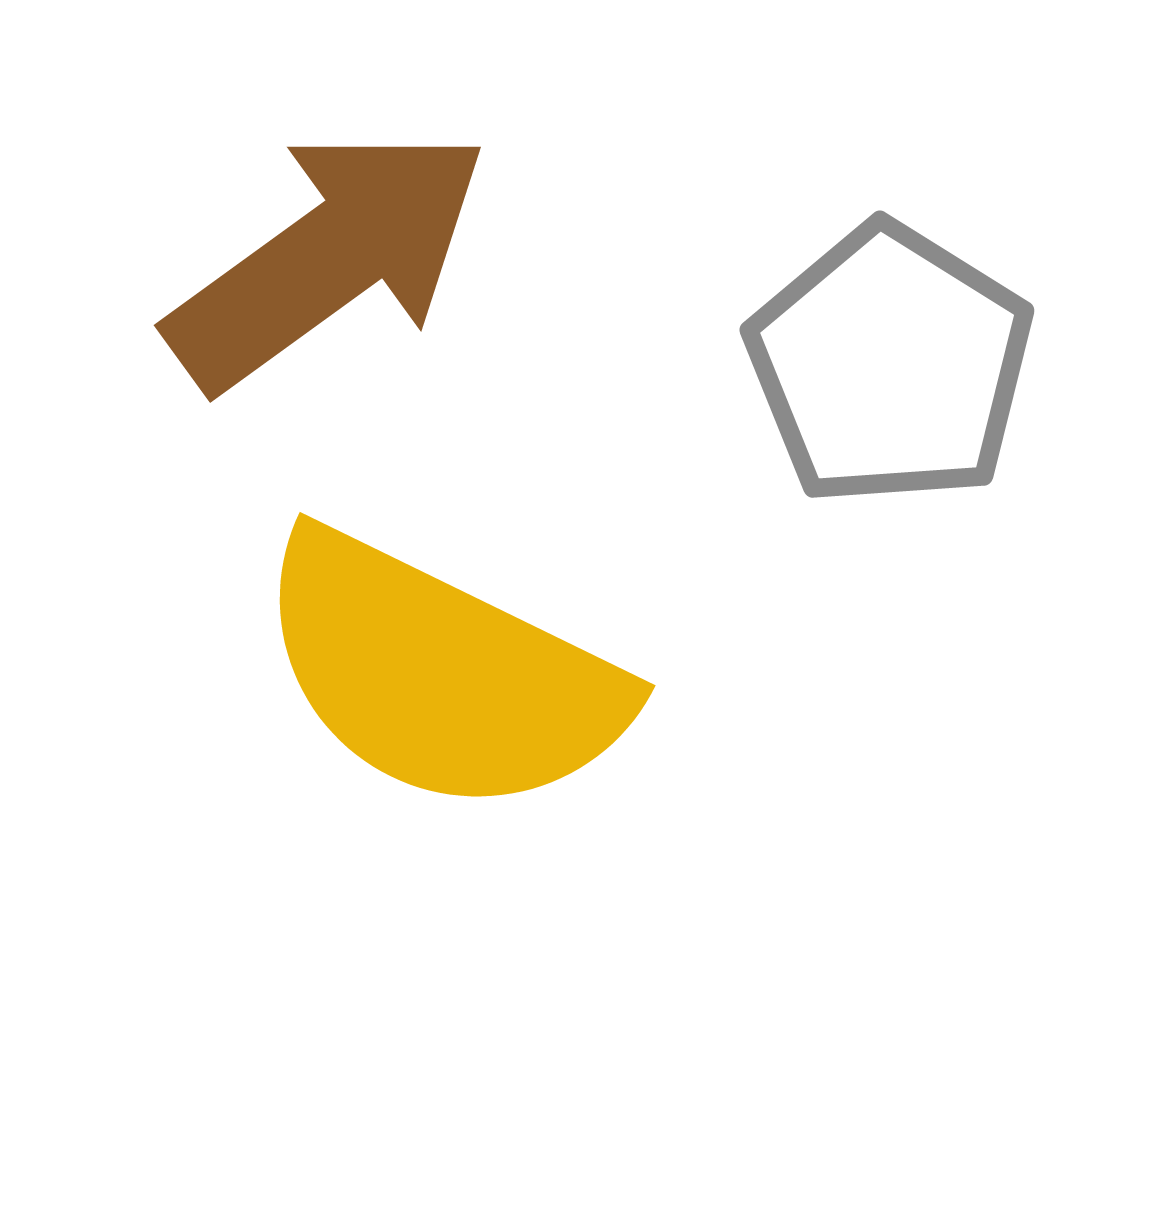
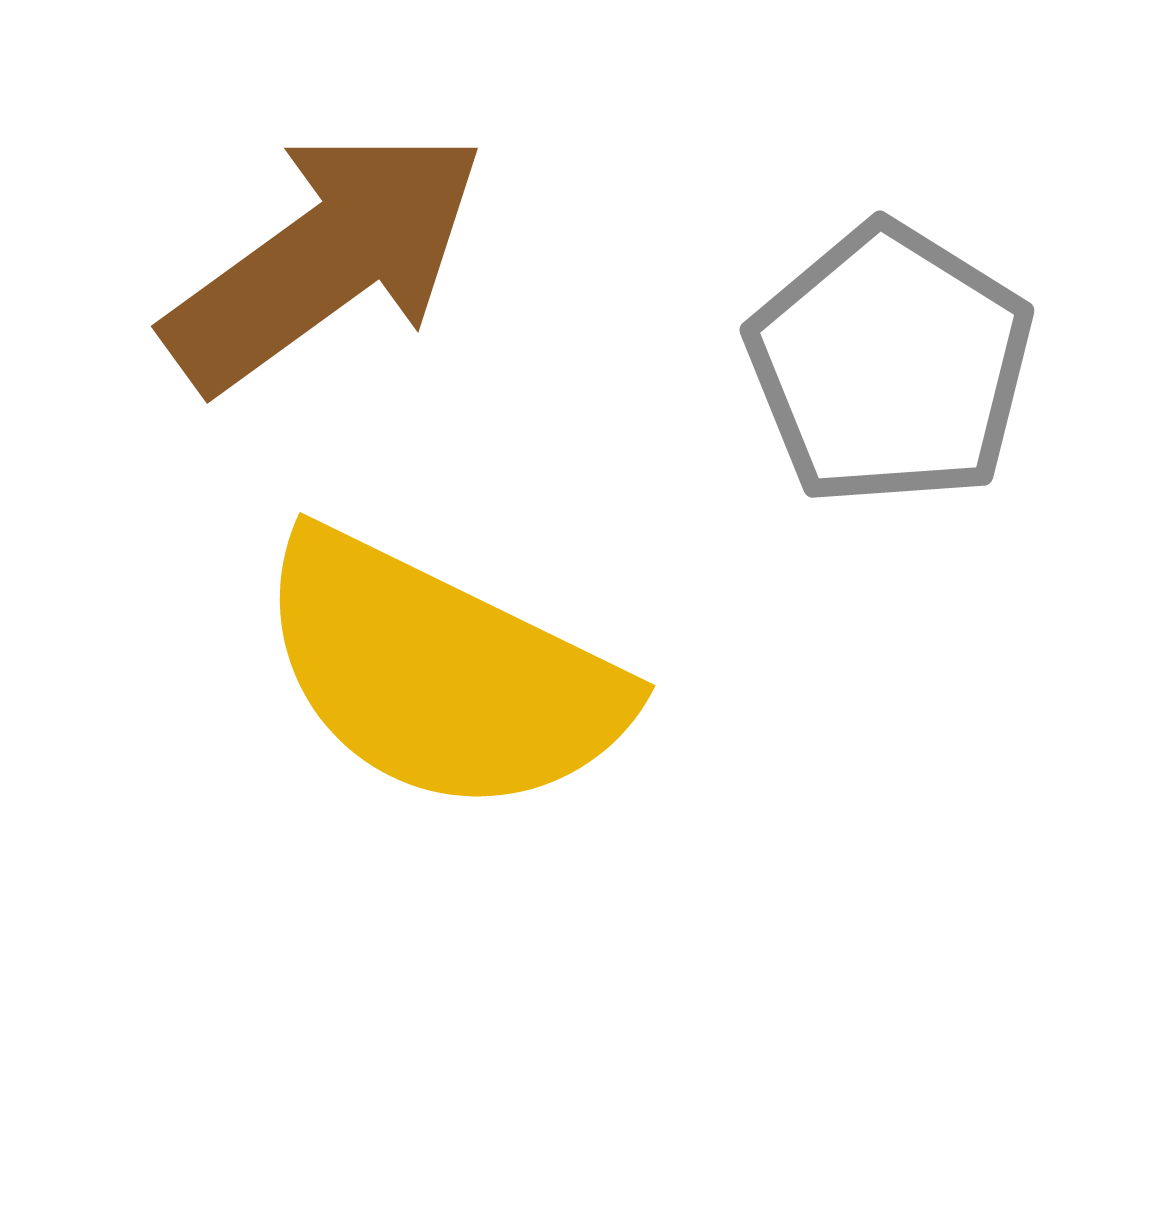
brown arrow: moved 3 px left, 1 px down
